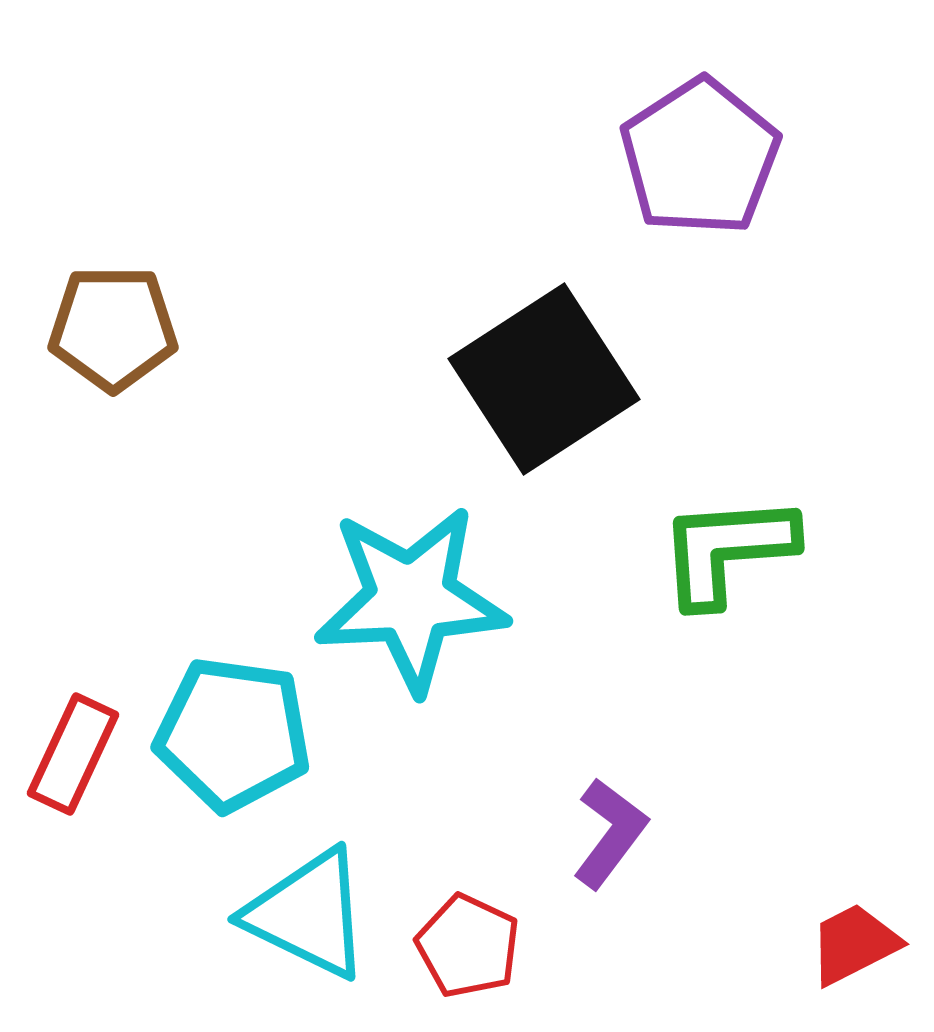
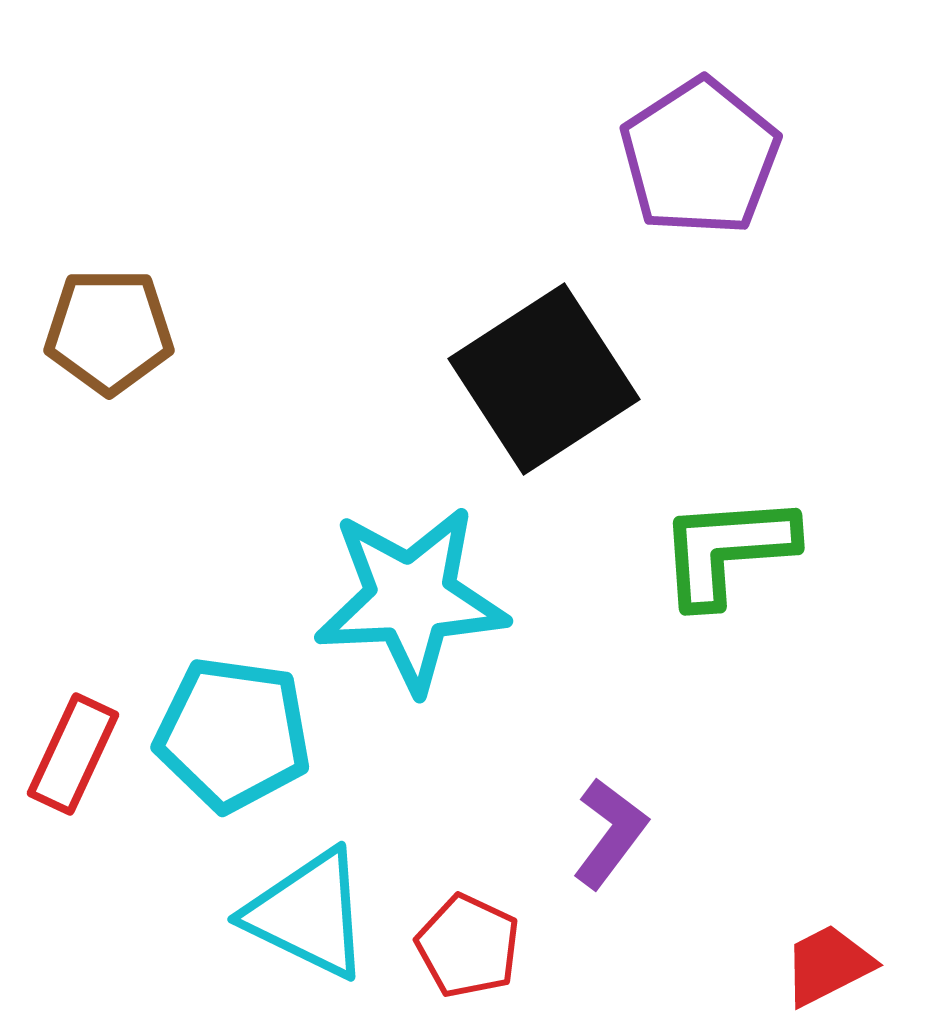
brown pentagon: moved 4 px left, 3 px down
red trapezoid: moved 26 px left, 21 px down
